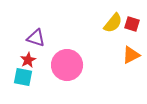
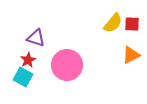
red square: rotated 14 degrees counterclockwise
cyan square: rotated 18 degrees clockwise
